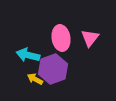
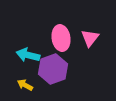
yellow arrow: moved 10 px left, 6 px down
